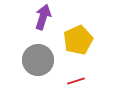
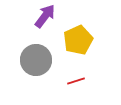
purple arrow: moved 2 px right, 1 px up; rotated 20 degrees clockwise
gray circle: moved 2 px left
